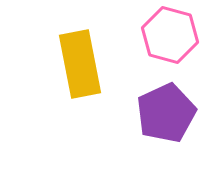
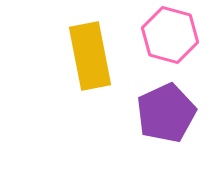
yellow rectangle: moved 10 px right, 8 px up
